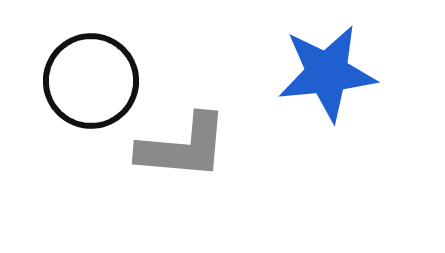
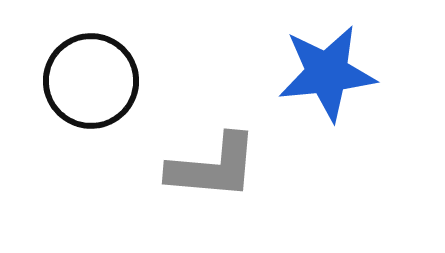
gray L-shape: moved 30 px right, 20 px down
